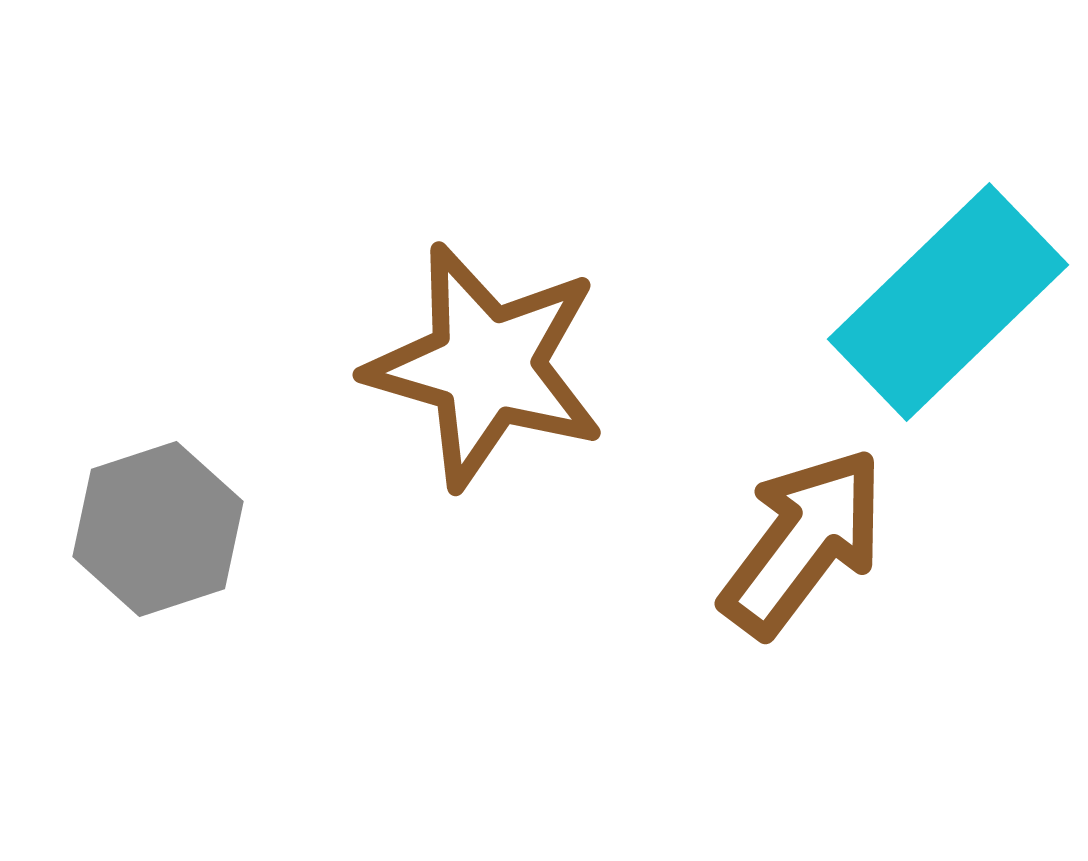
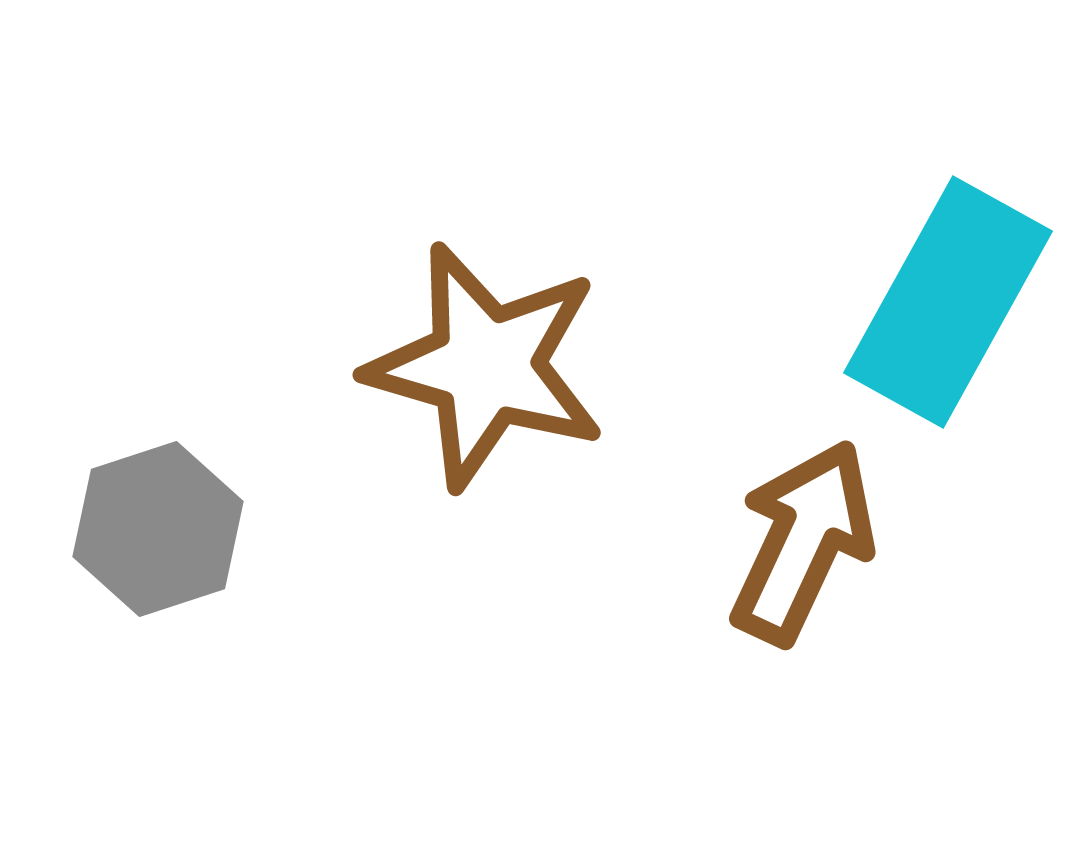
cyan rectangle: rotated 17 degrees counterclockwise
brown arrow: rotated 12 degrees counterclockwise
